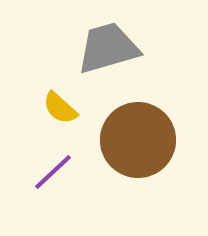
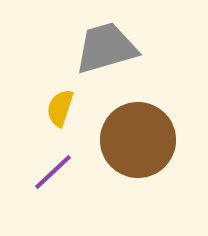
gray trapezoid: moved 2 px left
yellow semicircle: rotated 66 degrees clockwise
